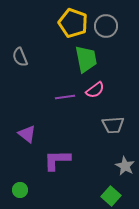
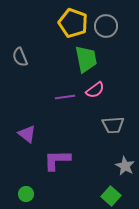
green circle: moved 6 px right, 4 px down
